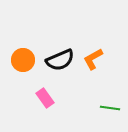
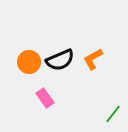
orange circle: moved 6 px right, 2 px down
green line: moved 3 px right, 6 px down; rotated 60 degrees counterclockwise
